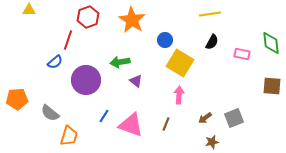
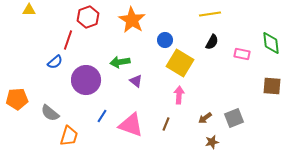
blue line: moved 2 px left
